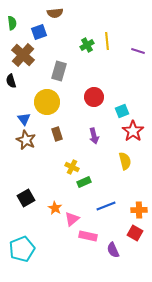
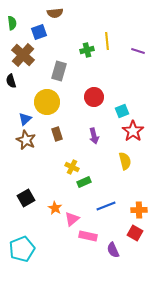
green cross: moved 5 px down; rotated 16 degrees clockwise
blue triangle: moved 1 px right; rotated 24 degrees clockwise
